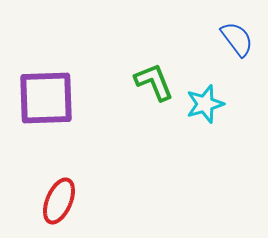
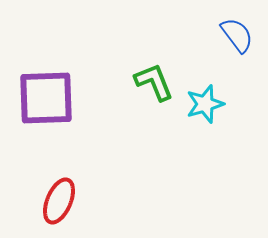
blue semicircle: moved 4 px up
